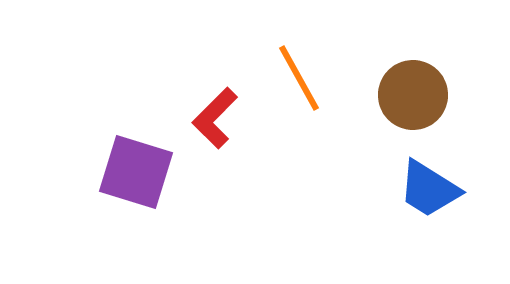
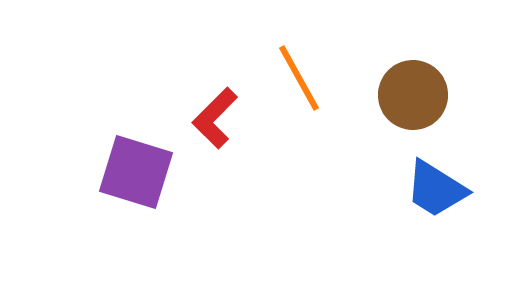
blue trapezoid: moved 7 px right
